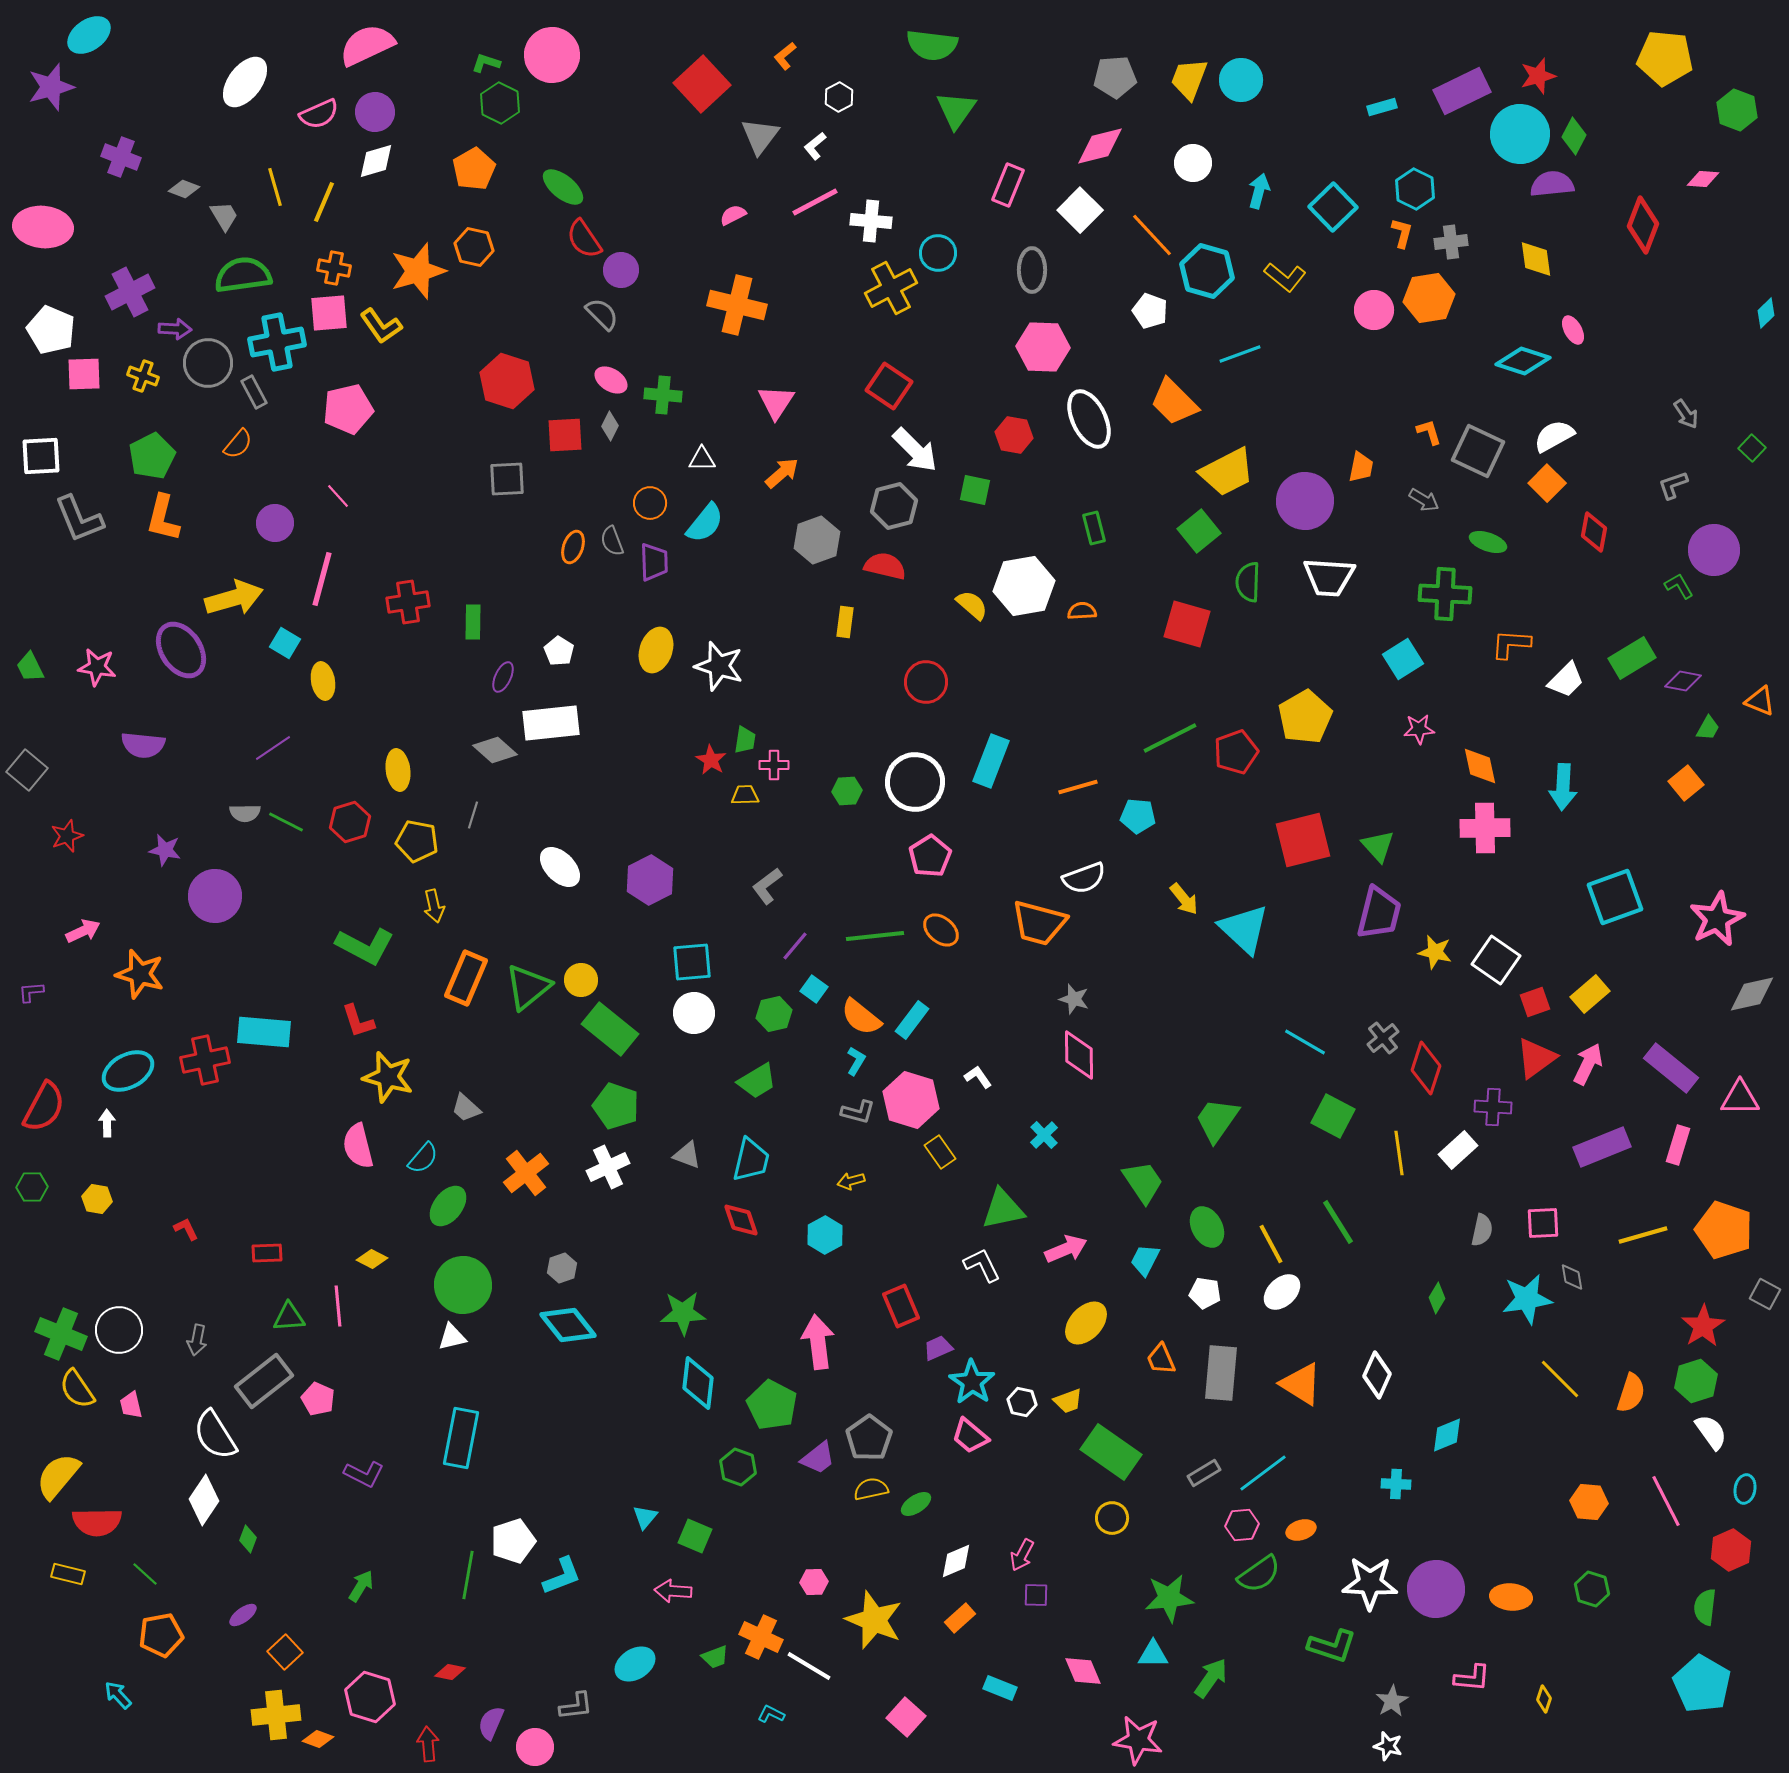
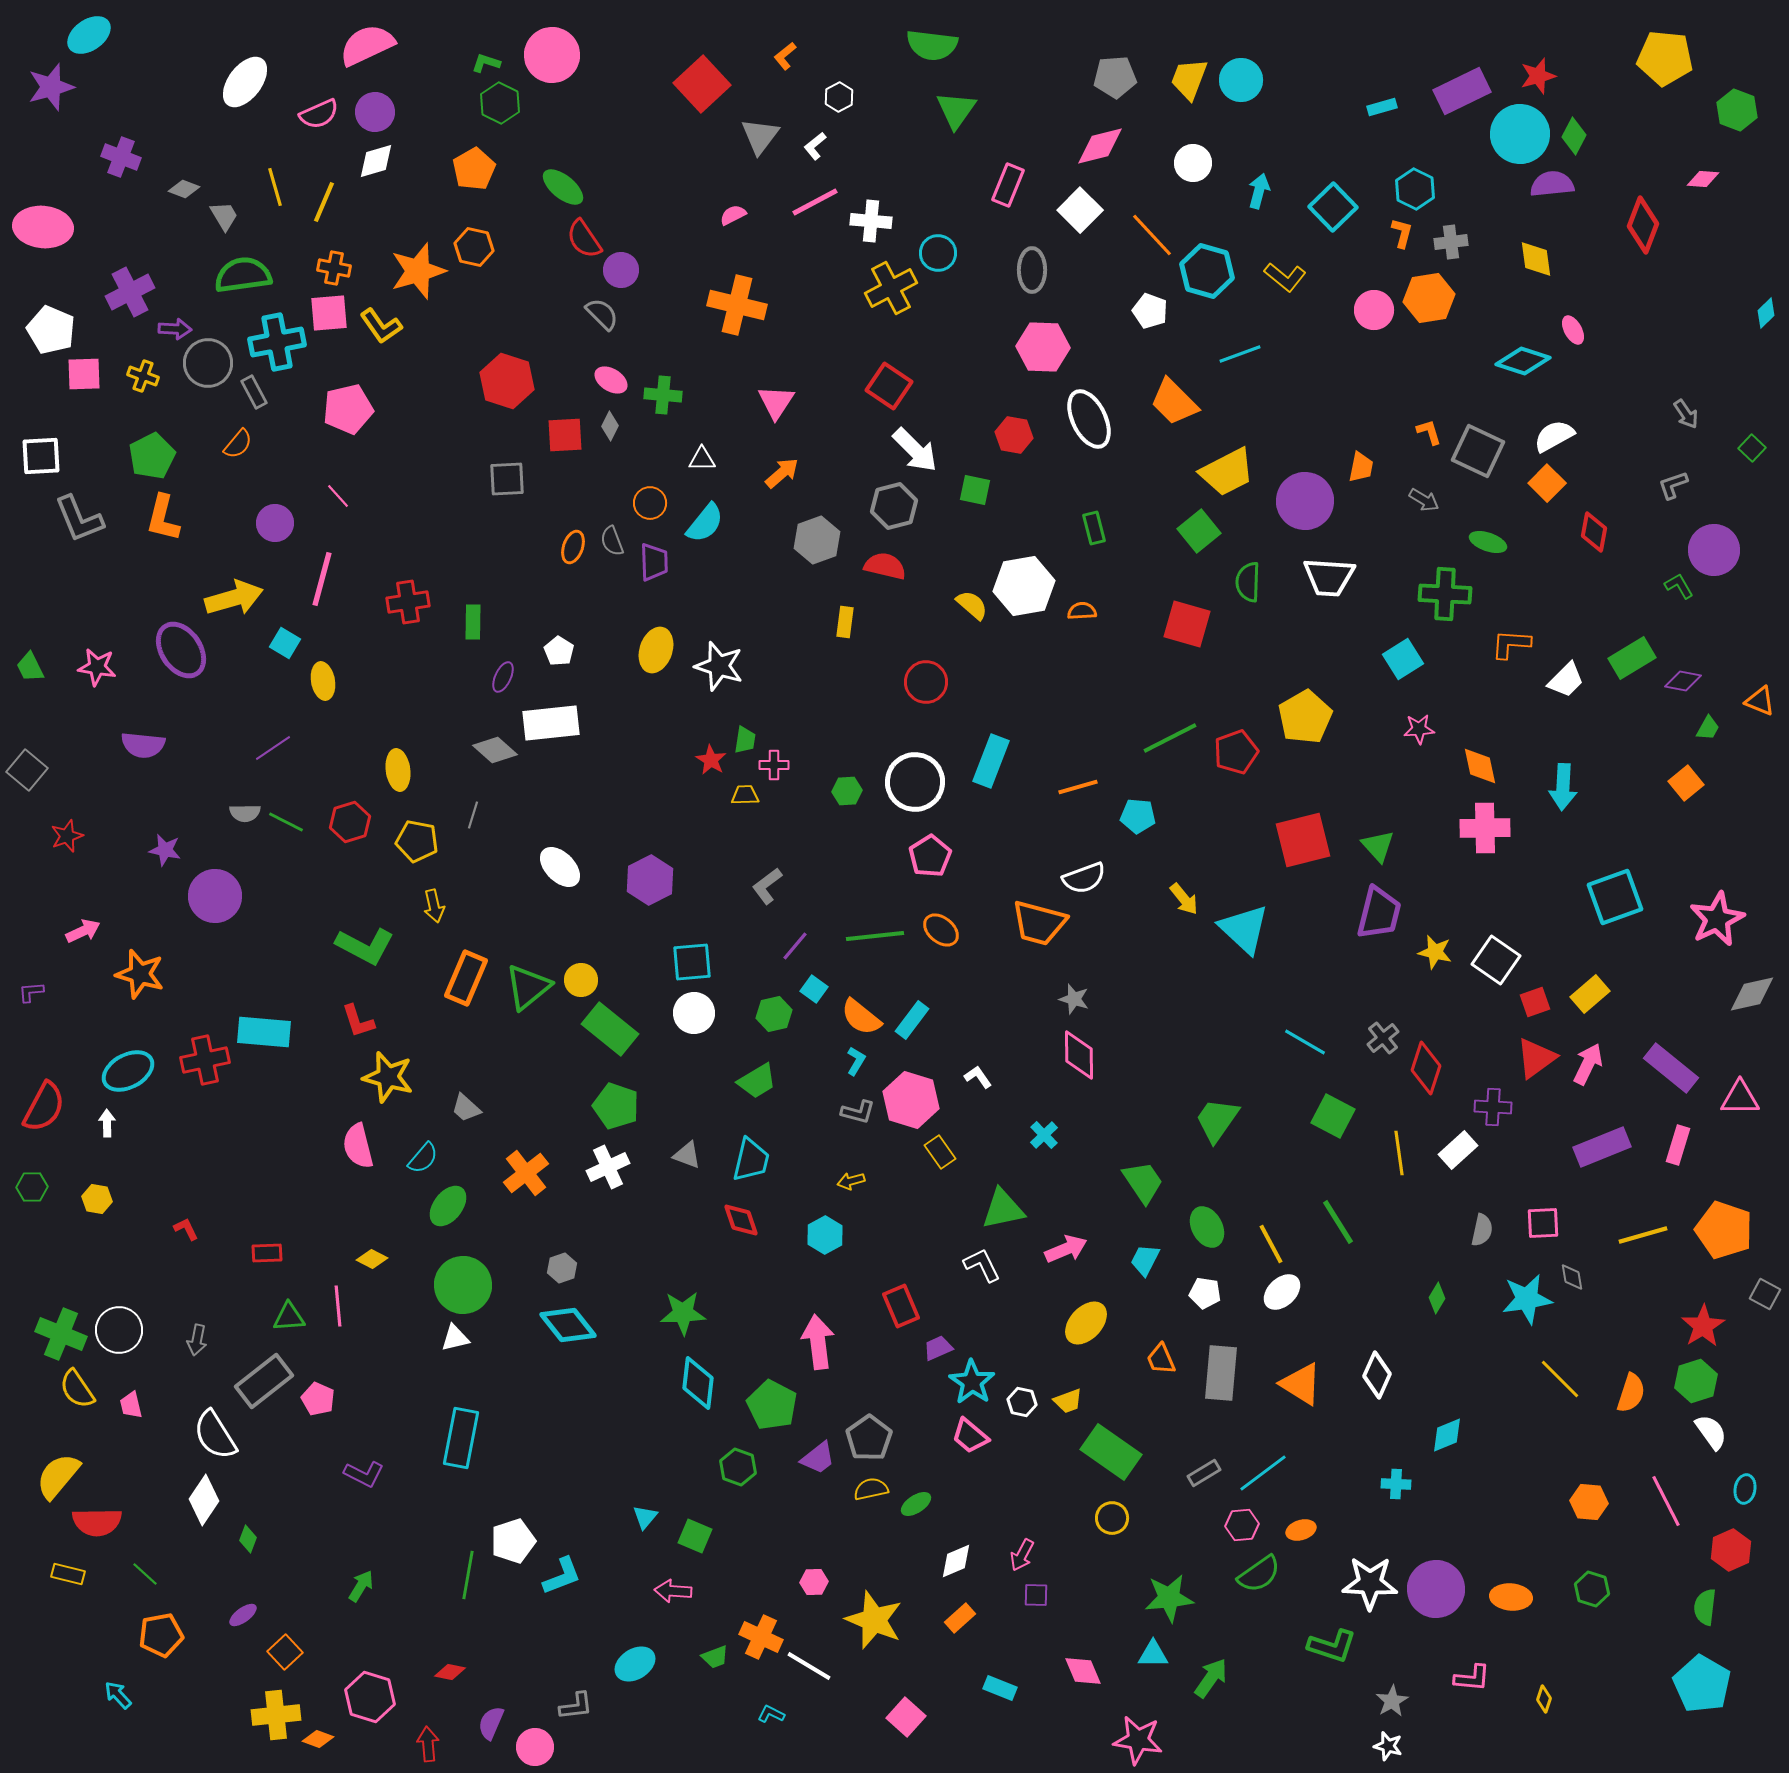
white triangle at (452, 1337): moved 3 px right, 1 px down
